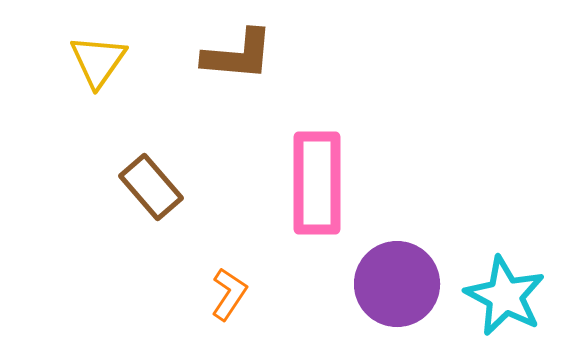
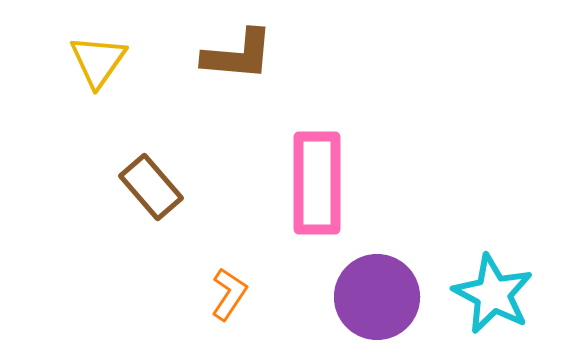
purple circle: moved 20 px left, 13 px down
cyan star: moved 12 px left, 2 px up
